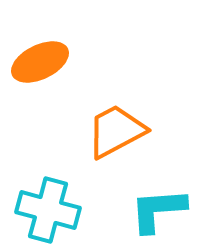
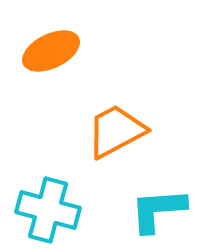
orange ellipse: moved 11 px right, 11 px up
